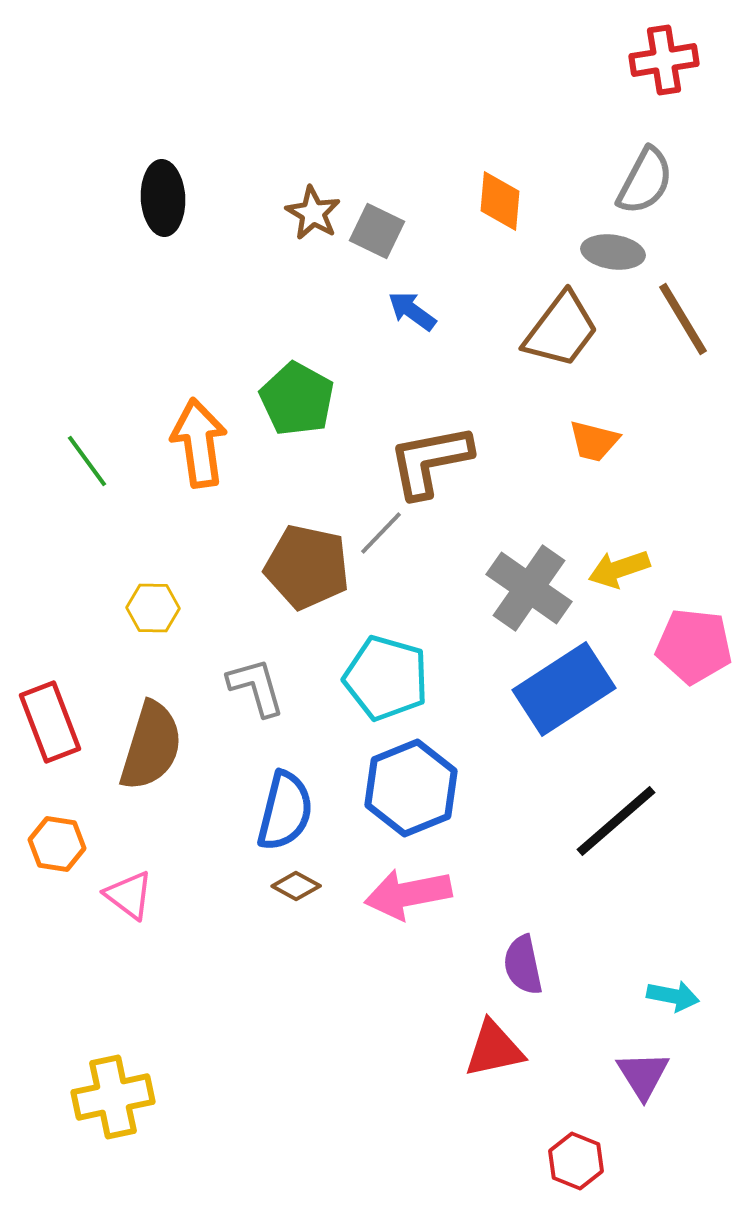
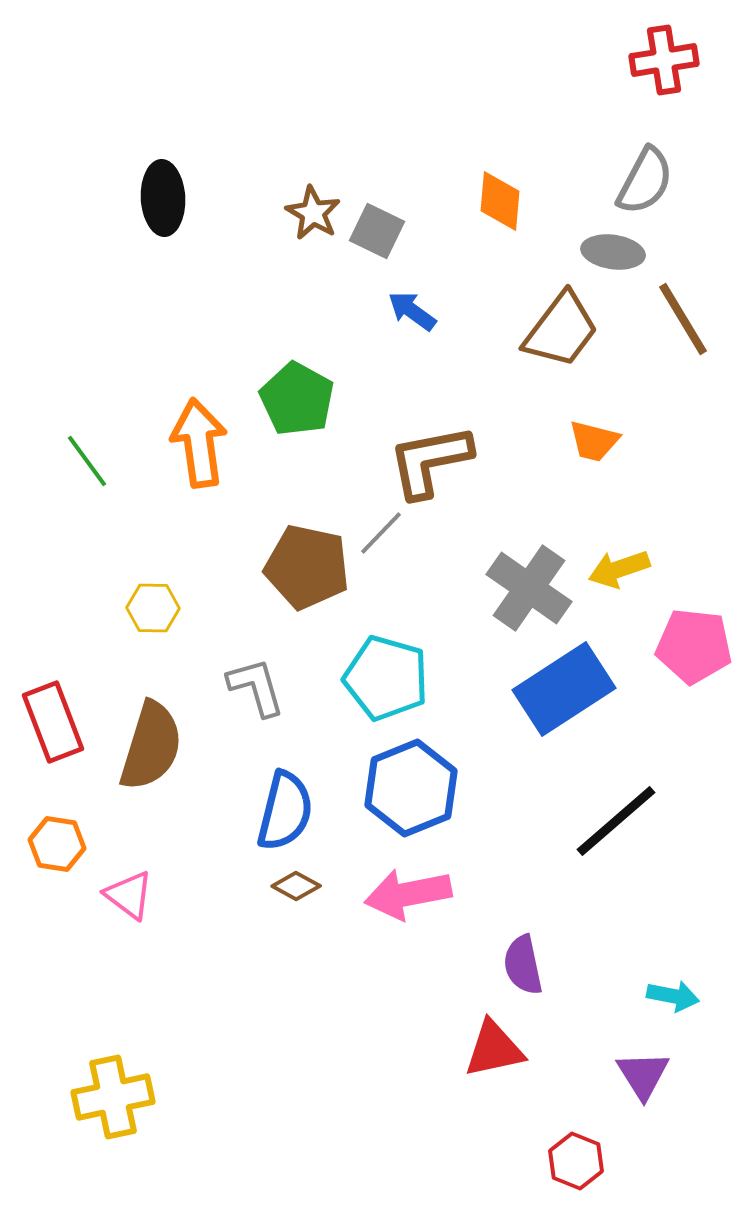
red rectangle: moved 3 px right
